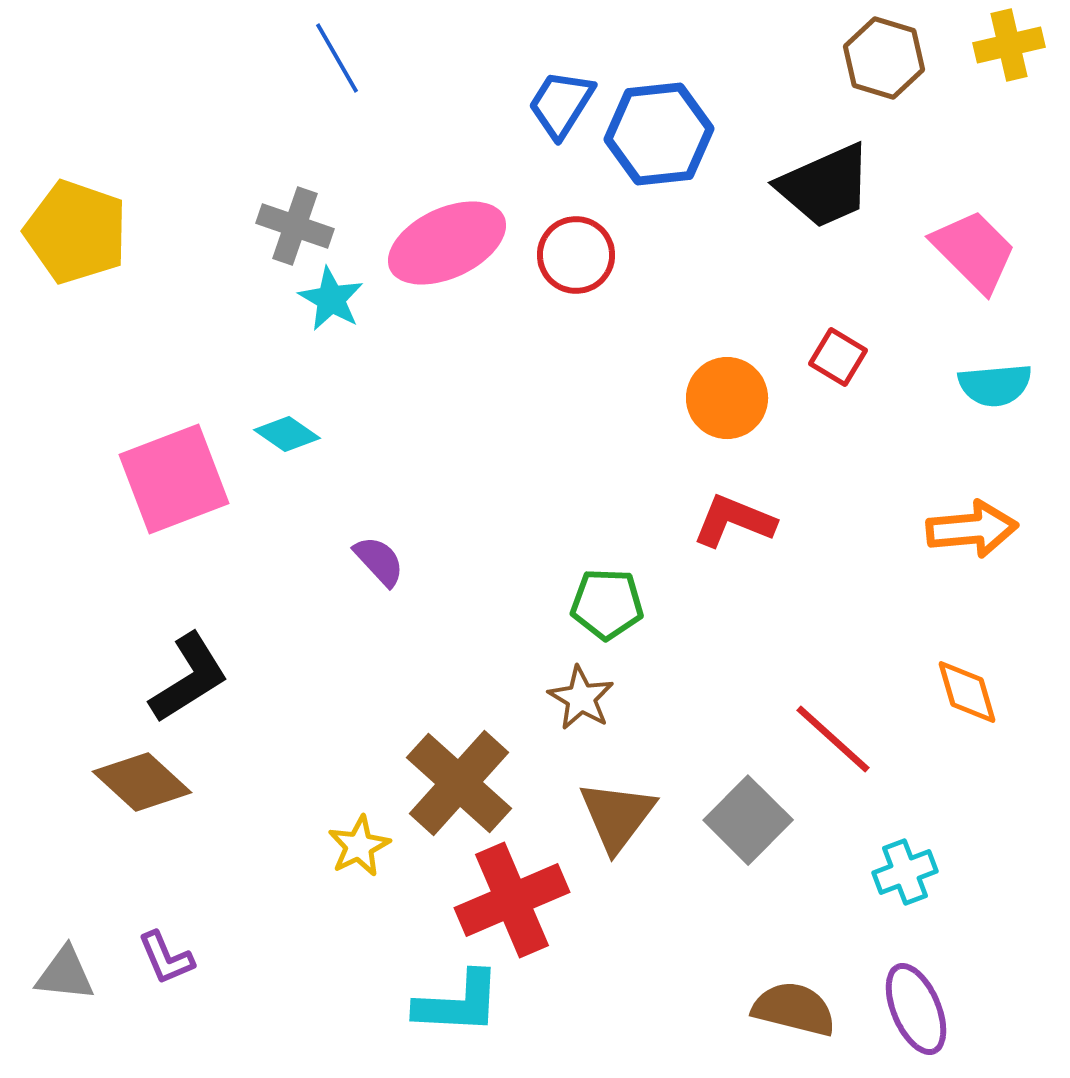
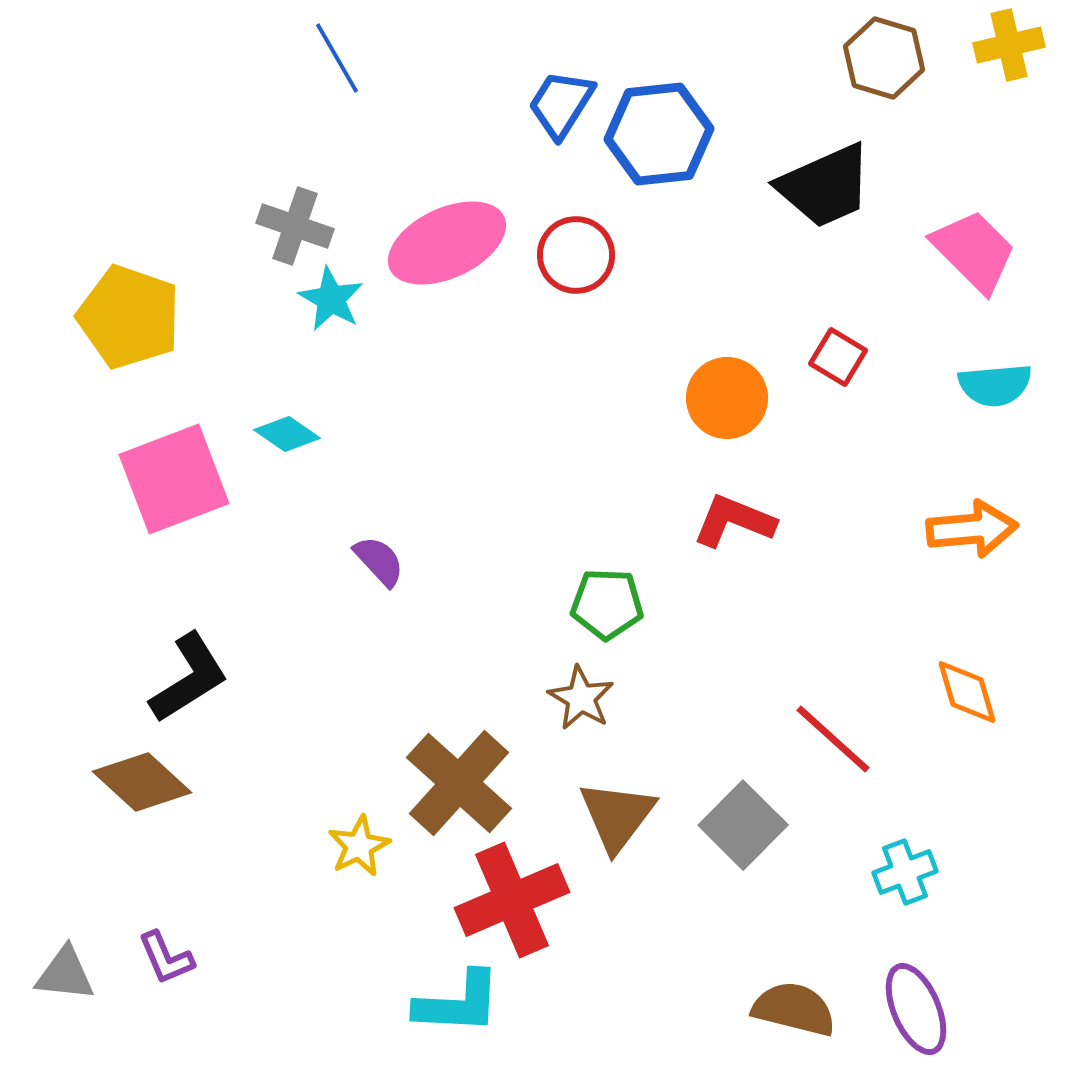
yellow pentagon: moved 53 px right, 85 px down
gray square: moved 5 px left, 5 px down
